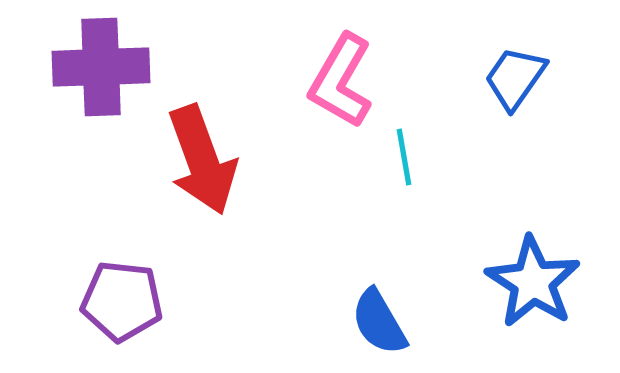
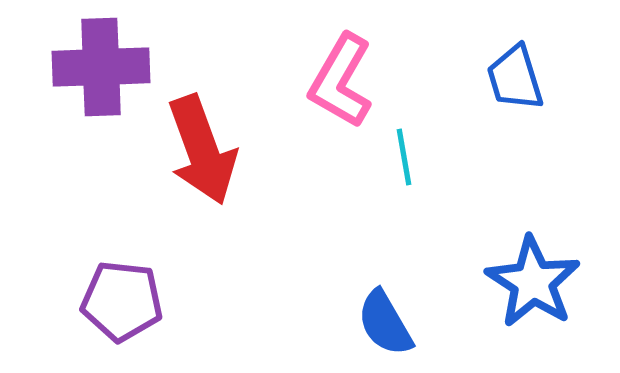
blue trapezoid: rotated 52 degrees counterclockwise
red arrow: moved 10 px up
blue semicircle: moved 6 px right, 1 px down
